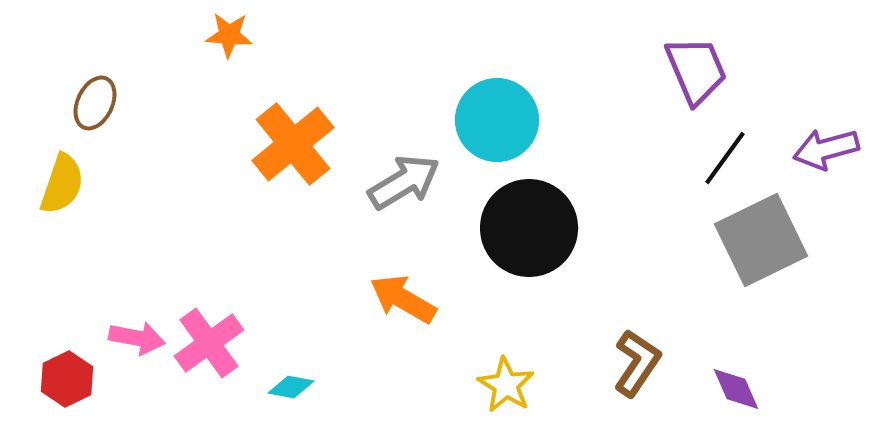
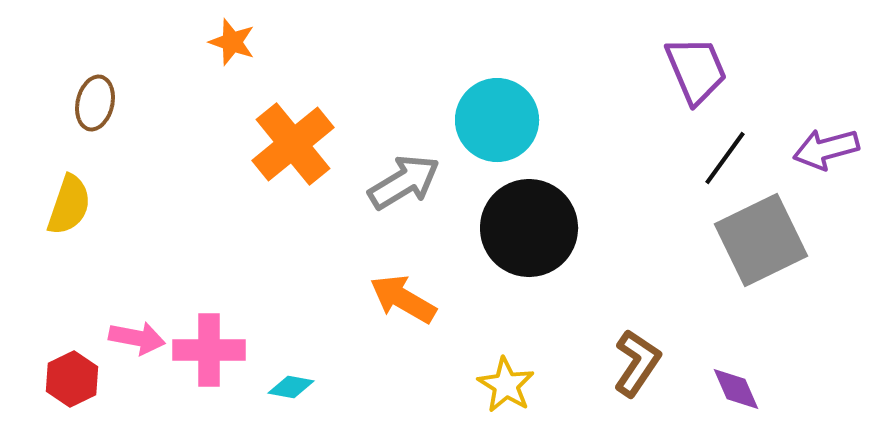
orange star: moved 3 px right, 7 px down; rotated 15 degrees clockwise
brown ellipse: rotated 12 degrees counterclockwise
yellow semicircle: moved 7 px right, 21 px down
pink cross: moved 7 px down; rotated 36 degrees clockwise
red hexagon: moved 5 px right
